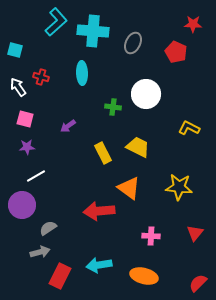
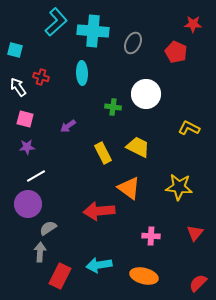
purple circle: moved 6 px right, 1 px up
gray arrow: rotated 72 degrees counterclockwise
